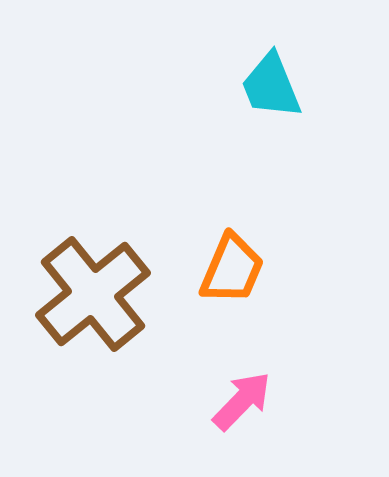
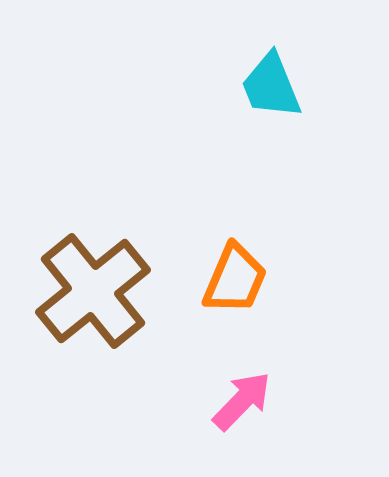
orange trapezoid: moved 3 px right, 10 px down
brown cross: moved 3 px up
